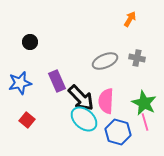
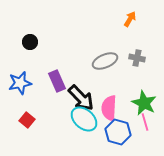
pink semicircle: moved 3 px right, 7 px down
